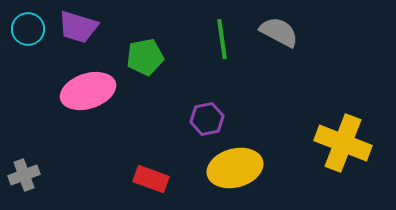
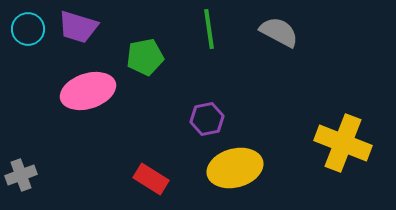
green line: moved 13 px left, 10 px up
gray cross: moved 3 px left
red rectangle: rotated 12 degrees clockwise
